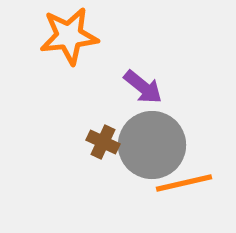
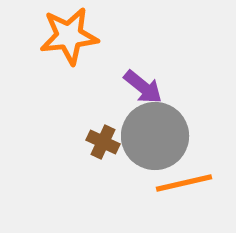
gray circle: moved 3 px right, 9 px up
